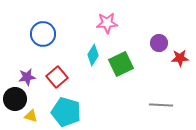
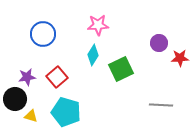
pink star: moved 9 px left, 2 px down
green square: moved 5 px down
